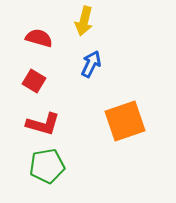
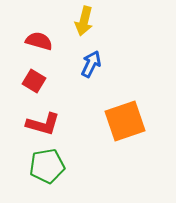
red semicircle: moved 3 px down
